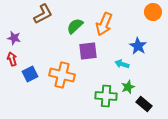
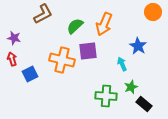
cyan arrow: rotated 48 degrees clockwise
orange cross: moved 15 px up
green star: moved 3 px right
